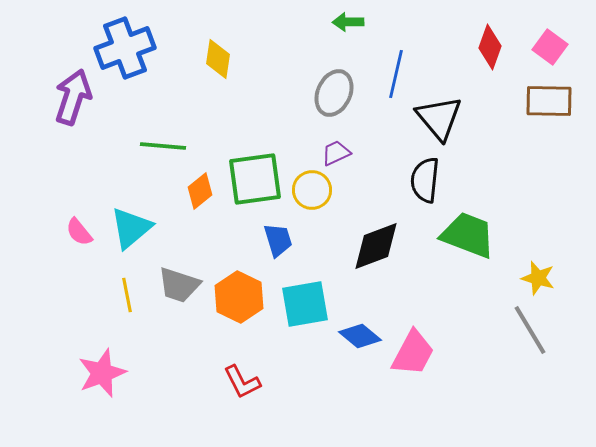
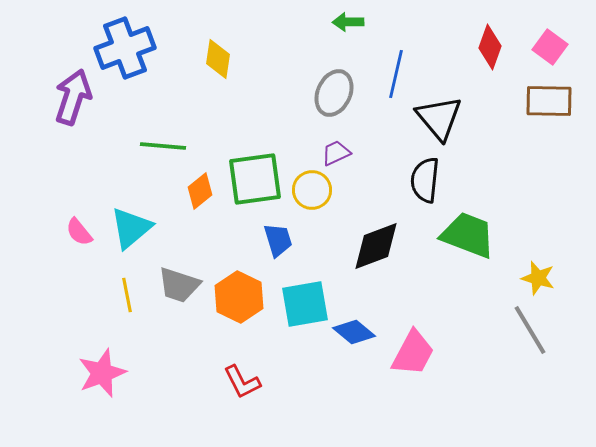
blue diamond: moved 6 px left, 4 px up
